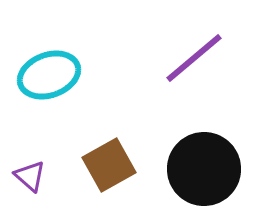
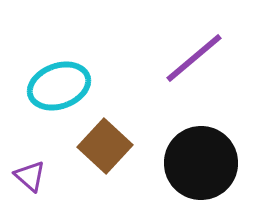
cyan ellipse: moved 10 px right, 11 px down
brown square: moved 4 px left, 19 px up; rotated 18 degrees counterclockwise
black circle: moved 3 px left, 6 px up
